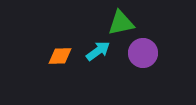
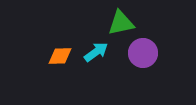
cyan arrow: moved 2 px left, 1 px down
